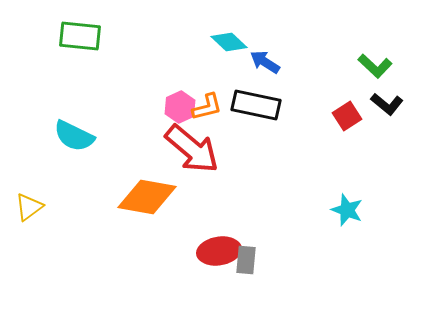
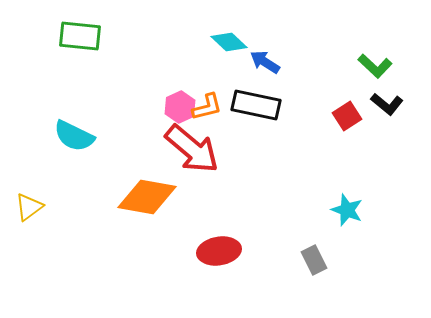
gray rectangle: moved 68 px right; rotated 32 degrees counterclockwise
